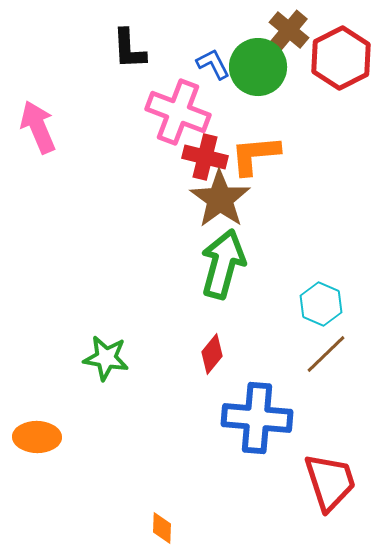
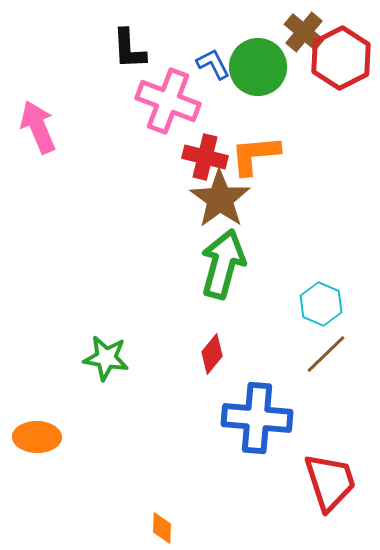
brown cross: moved 15 px right, 2 px down
pink cross: moved 10 px left, 11 px up
